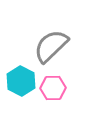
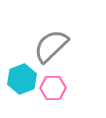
cyan hexagon: moved 1 px right, 2 px up; rotated 12 degrees clockwise
